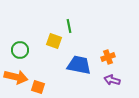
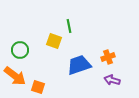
blue trapezoid: rotated 30 degrees counterclockwise
orange arrow: moved 1 px left, 1 px up; rotated 25 degrees clockwise
